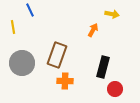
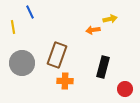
blue line: moved 2 px down
yellow arrow: moved 2 px left, 5 px down; rotated 24 degrees counterclockwise
orange arrow: rotated 128 degrees counterclockwise
red circle: moved 10 px right
